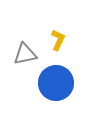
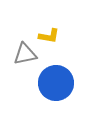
yellow L-shape: moved 9 px left, 4 px up; rotated 75 degrees clockwise
